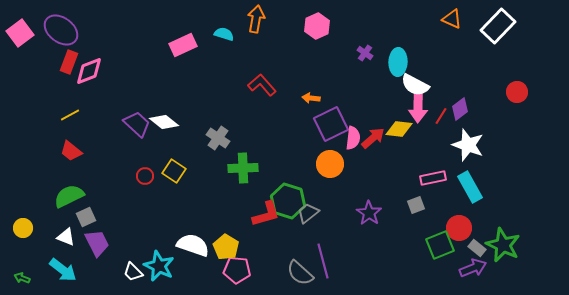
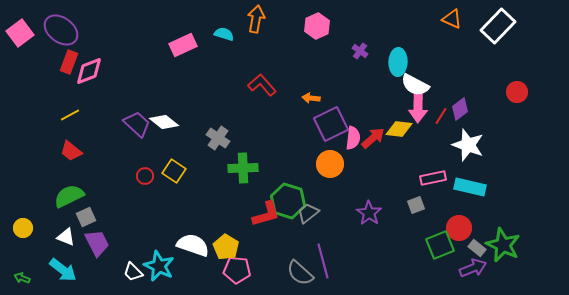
purple cross at (365, 53): moved 5 px left, 2 px up
cyan rectangle at (470, 187): rotated 48 degrees counterclockwise
